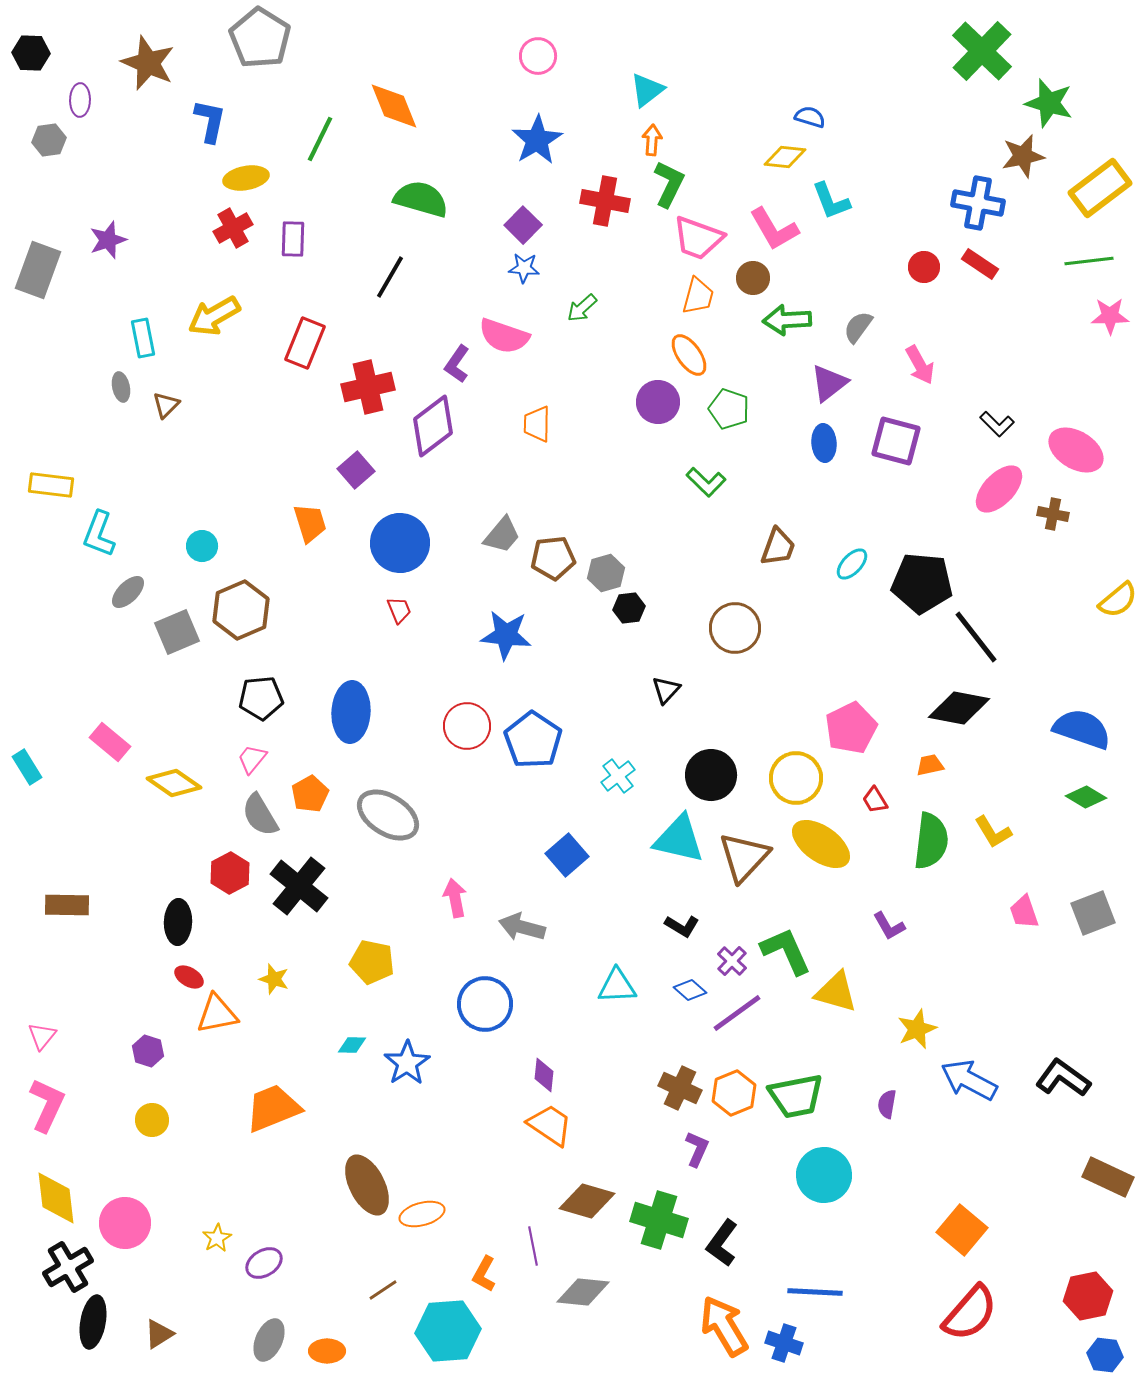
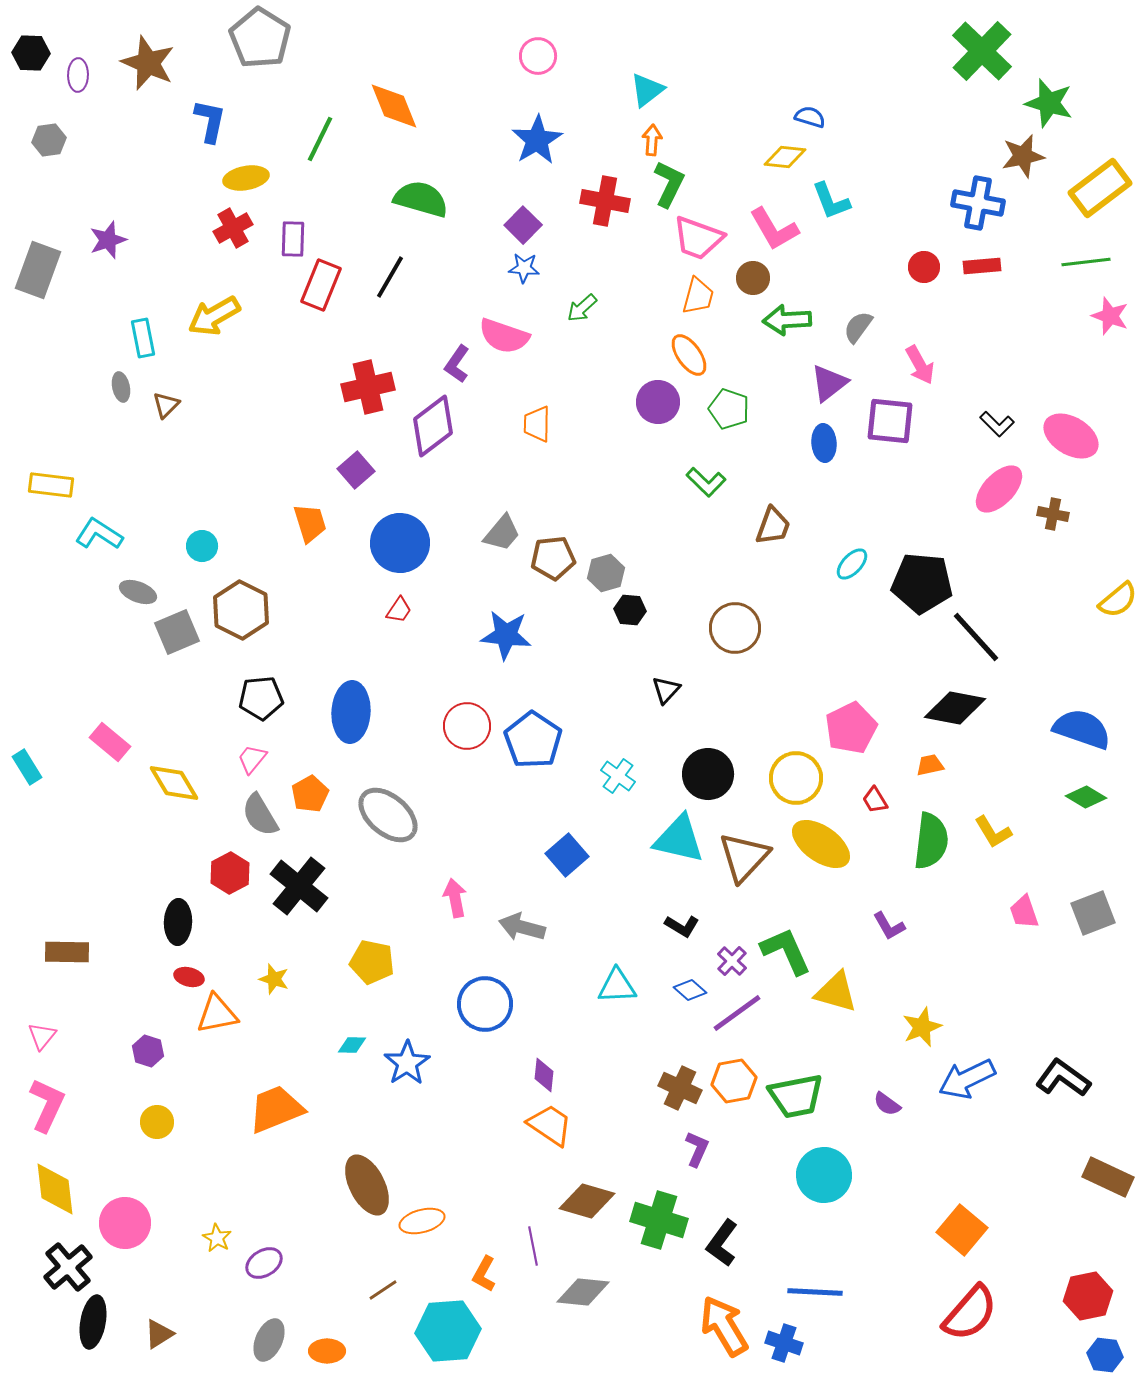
purple ellipse at (80, 100): moved 2 px left, 25 px up
green line at (1089, 261): moved 3 px left, 1 px down
red rectangle at (980, 264): moved 2 px right, 2 px down; rotated 39 degrees counterclockwise
pink star at (1110, 316): rotated 21 degrees clockwise
red rectangle at (305, 343): moved 16 px right, 58 px up
purple square at (896, 441): moved 6 px left, 20 px up; rotated 9 degrees counterclockwise
pink ellipse at (1076, 450): moved 5 px left, 14 px up
cyan L-shape at (99, 534): rotated 102 degrees clockwise
gray trapezoid at (502, 535): moved 2 px up
brown trapezoid at (778, 547): moved 5 px left, 21 px up
gray ellipse at (128, 592): moved 10 px right; rotated 66 degrees clockwise
black hexagon at (629, 608): moved 1 px right, 2 px down; rotated 12 degrees clockwise
brown hexagon at (241, 610): rotated 10 degrees counterclockwise
red trapezoid at (399, 610): rotated 56 degrees clockwise
black line at (976, 637): rotated 4 degrees counterclockwise
black diamond at (959, 708): moved 4 px left
black circle at (711, 775): moved 3 px left, 1 px up
cyan cross at (618, 776): rotated 16 degrees counterclockwise
yellow diamond at (174, 783): rotated 24 degrees clockwise
gray ellipse at (388, 815): rotated 8 degrees clockwise
brown rectangle at (67, 905): moved 47 px down
red ellipse at (189, 977): rotated 16 degrees counterclockwise
yellow star at (917, 1029): moved 5 px right, 2 px up
blue arrow at (969, 1080): moved 2 px left, 1 px up; rotated 54 degrees counterclockwise
orange hexagon at (734, 1093): moved 12 px up; rotated 12 degrees clockwise
purple semicircle at (887, 1104): rotated 64 degrees counterclockwise
orange trapezoid at (273, 1108): moved 3 px right, 1 px down
yellow circle at (152, 1120): moved 5 px right, 2 px down
yellow diamond at (56, 1198): moved 1 px left, 9 px up
orange ellipse at (422, 1214): moved 7 px down
yellow star at (217, 1238): rotated 12 degrees counterclockwise
black cross at (68, 1267): rotated 9 degrees counterclockwise
